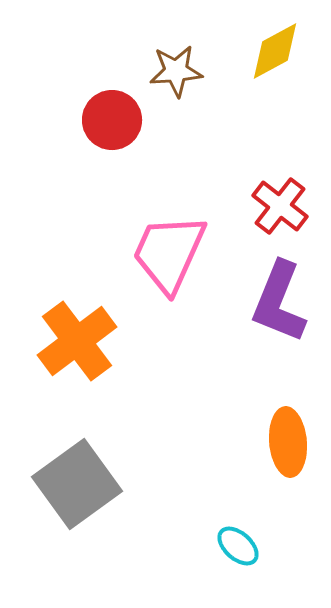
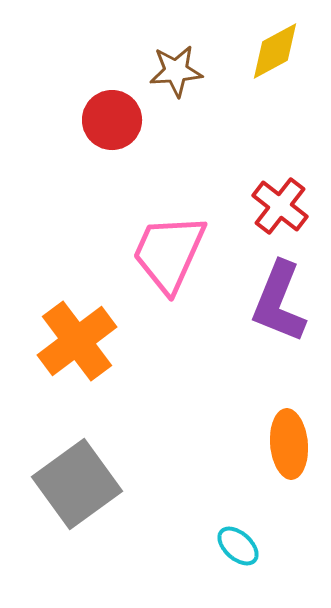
orange ellipse: moved 1 px right, 2 px down
